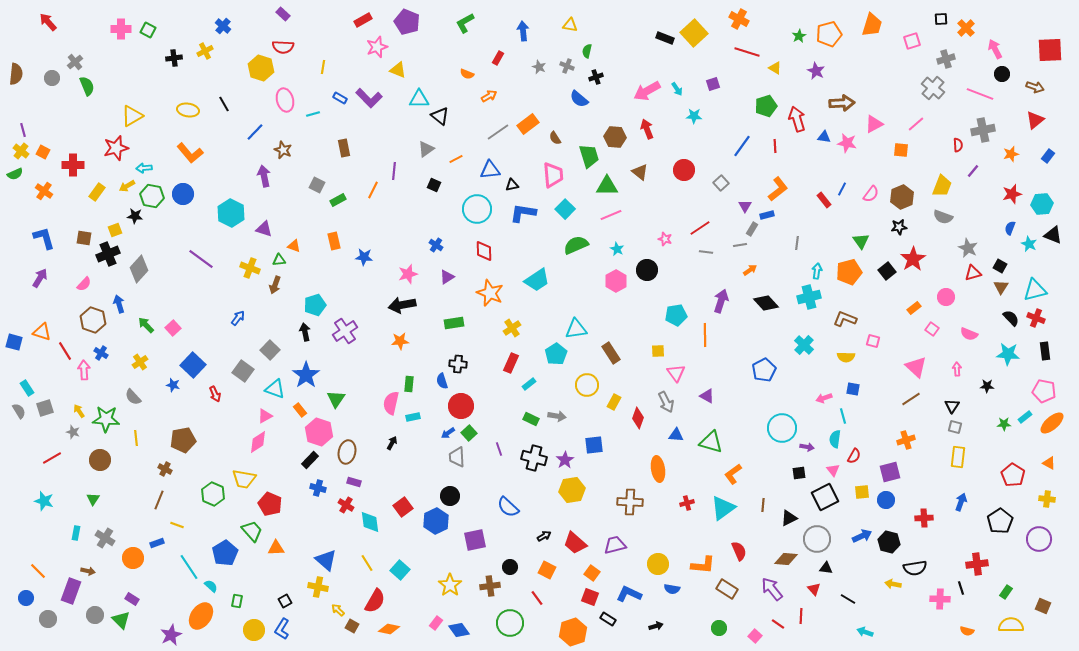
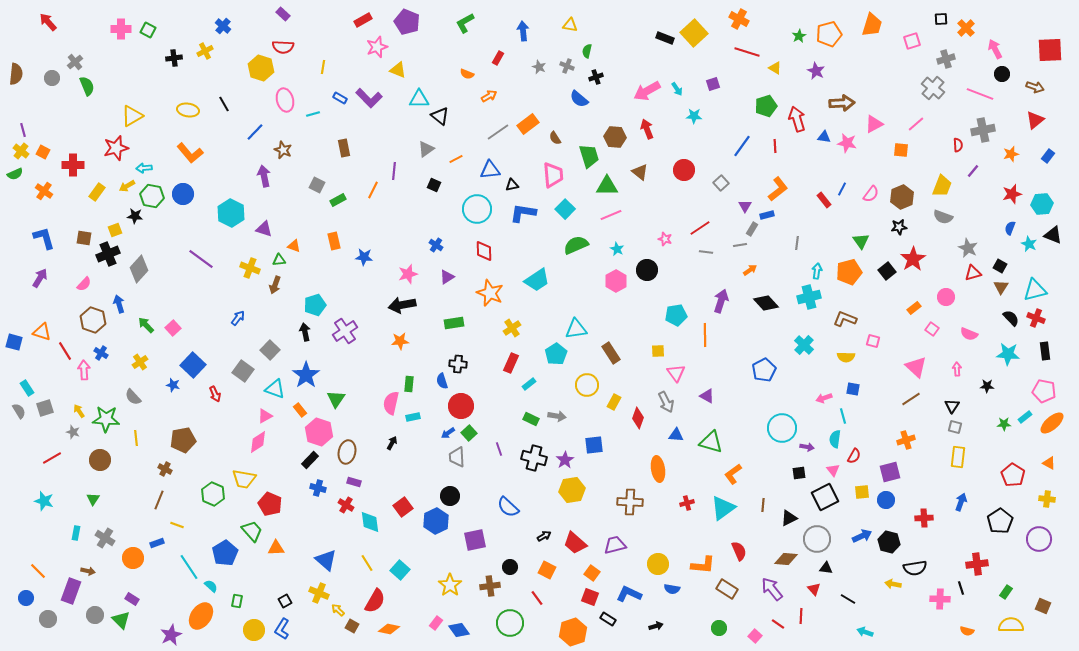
yellow cross at (318, 587): moved 1 px right, 6 px down; rotated 12 degrees clockwise
